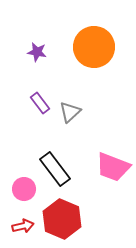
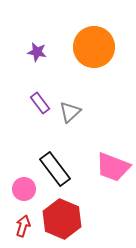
red arrow: rotated 60 degrees counterclockwise
